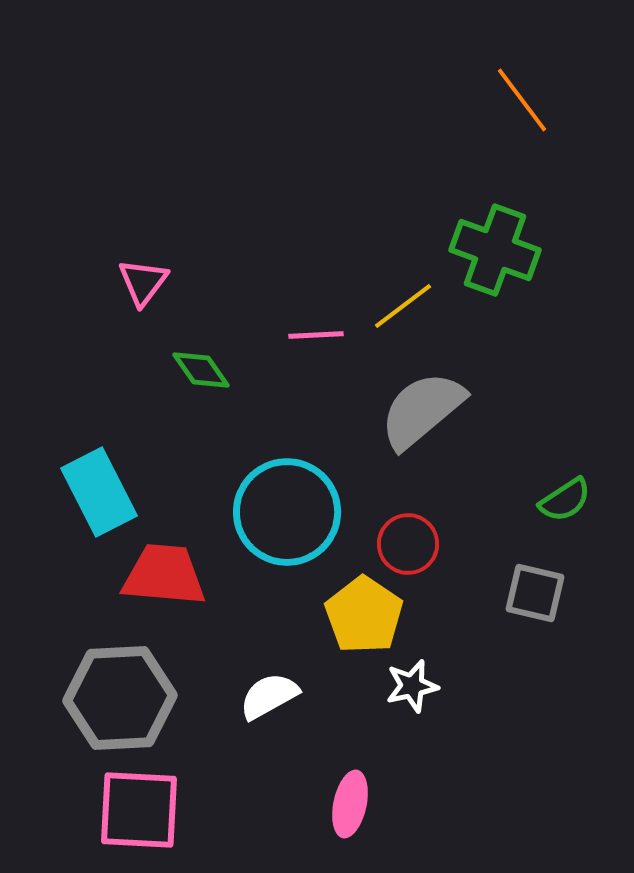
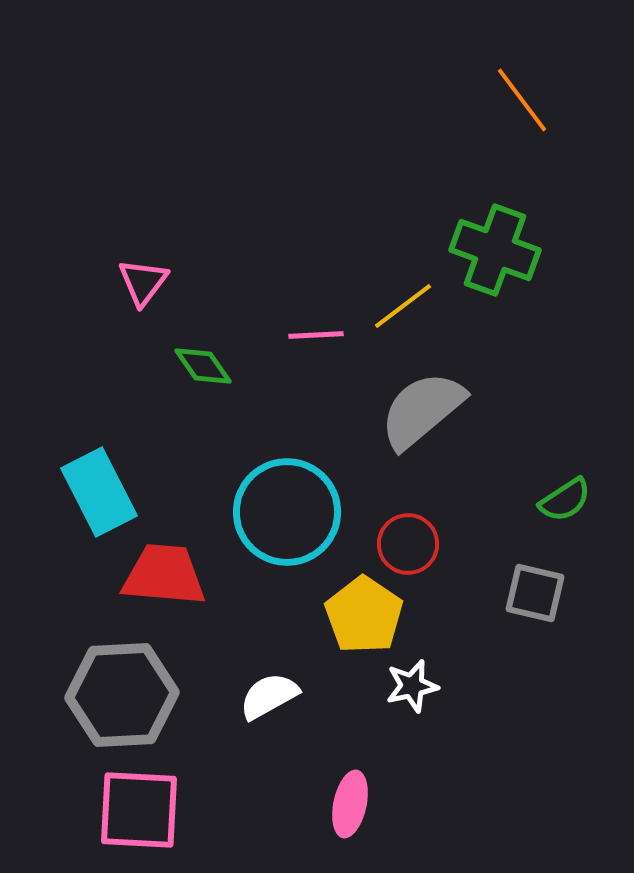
green diamond: moved 2 px right, 4 px up
gray hexagon: moved 2 px right, 3 px up
